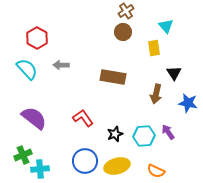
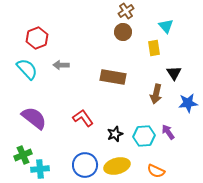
red hexagon: rotated 10 degrees clockwise
blue star: rotated 18 degrees counterclockwise
blue circle: moved 4 px down
